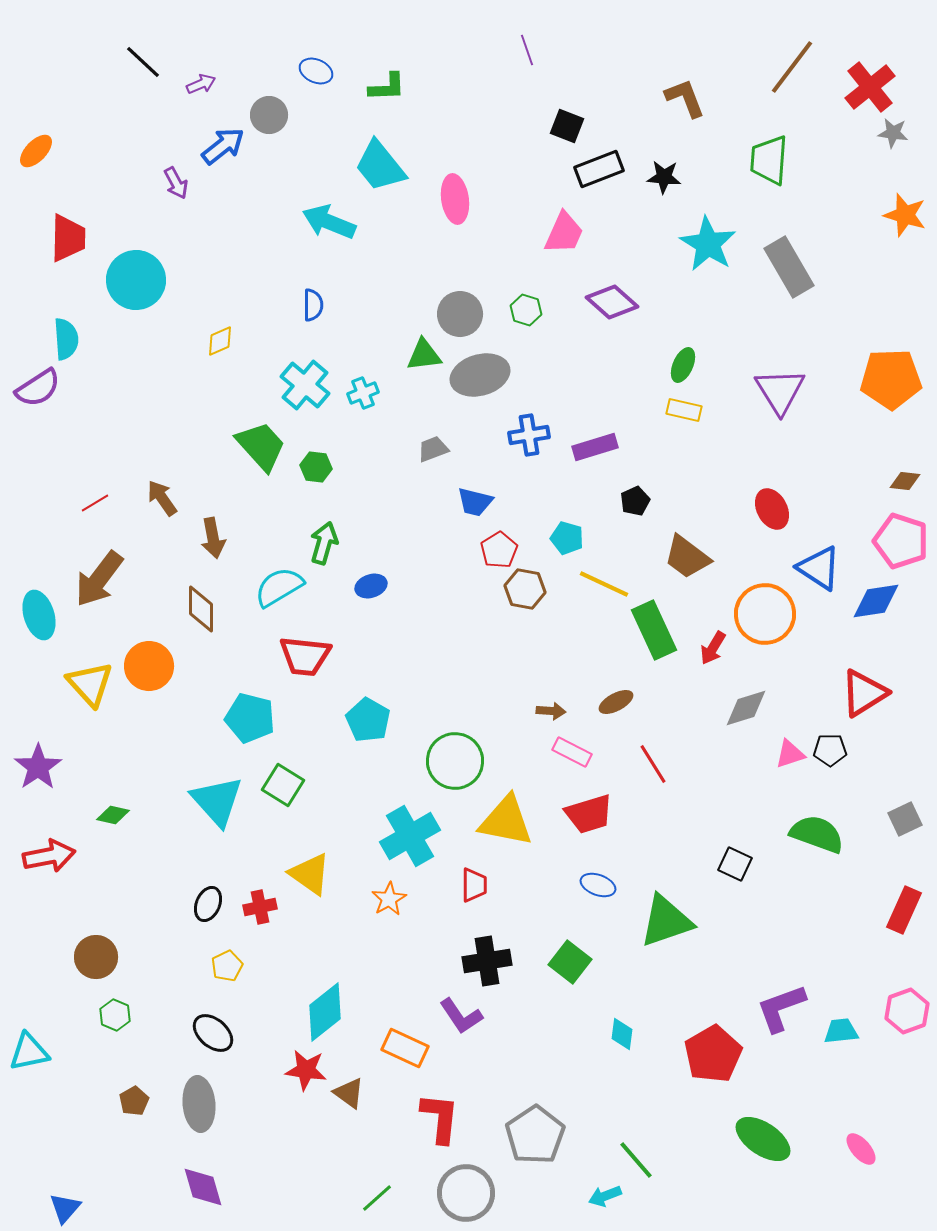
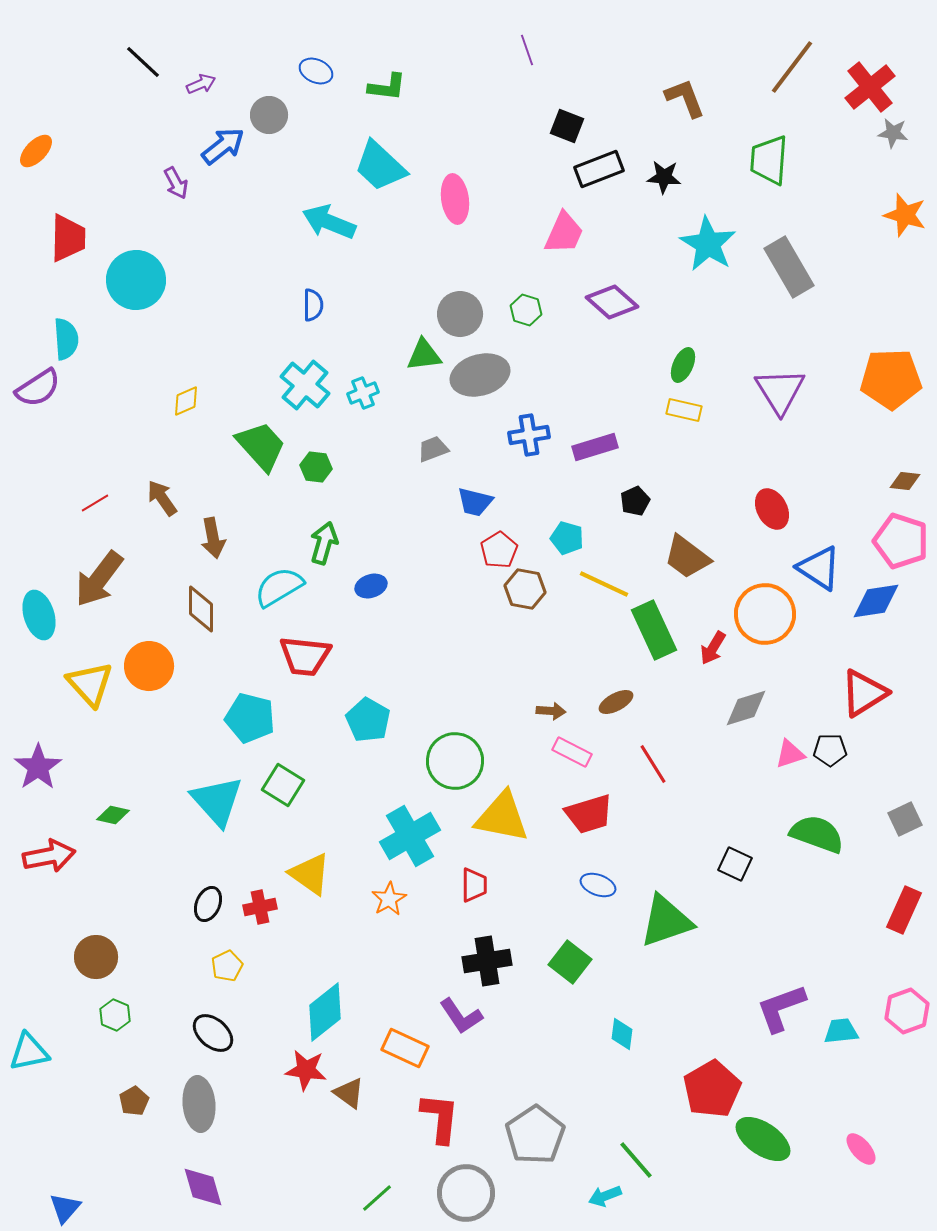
green L-shape at (387, 87): rotated 9 degrees clockwise
cyan trapezoid at (380, 166): rotated 8 degrees counterclockwise
yellow diamond at (220, 341): moved 34 px left, 60 px down
yellow triangle at (506, 821): moved 4 px left, 4 px up
red pentagon at (713, 1054): moved 1 px left, 35 px down
